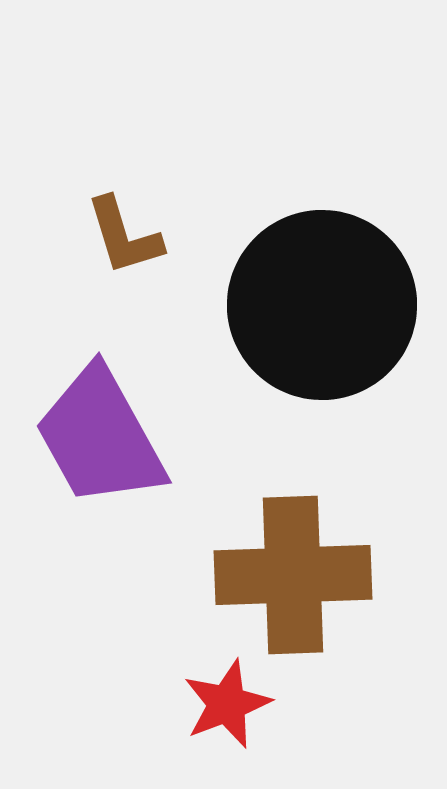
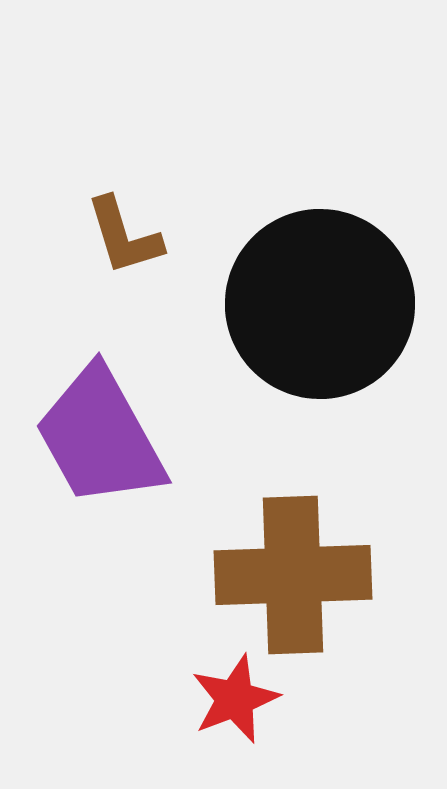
black circle: moved 2 px left, 1 px up
red star: moved 8 px right, 5 px up
